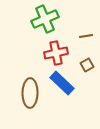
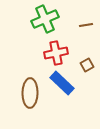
brown line: moved 11 px up
